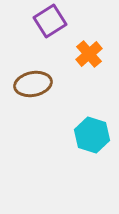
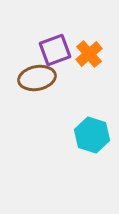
purple square: moved 5 px right, 29 px down; rotated 12 degrees clockwise
brown ellipse: moved 4 px right, 6 px up
